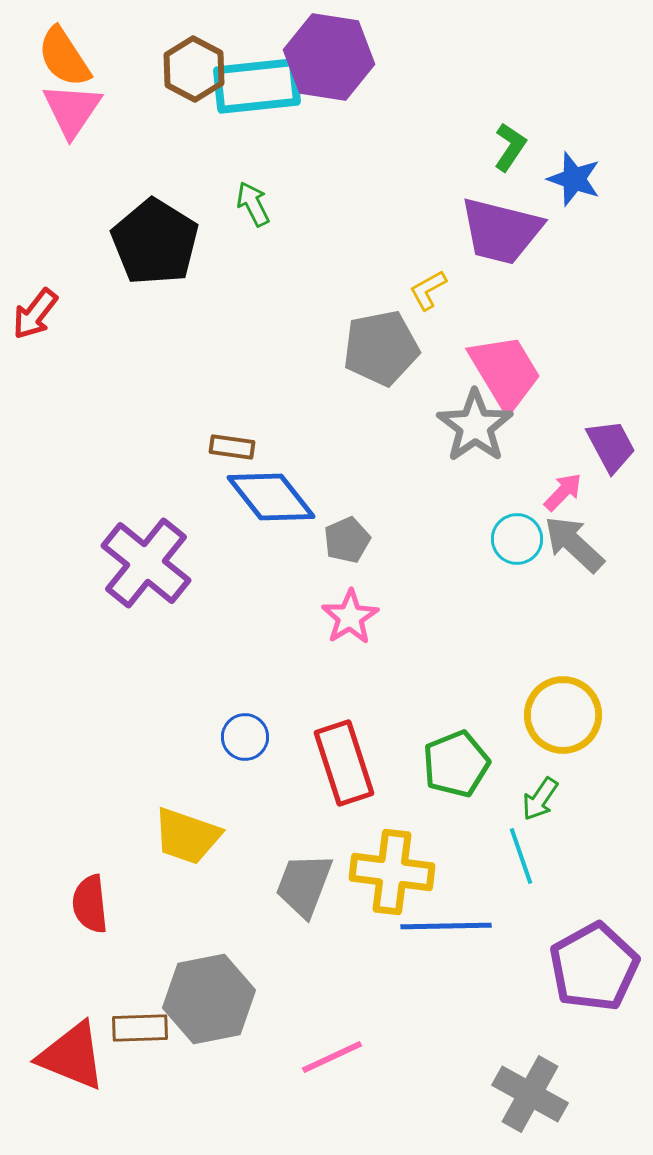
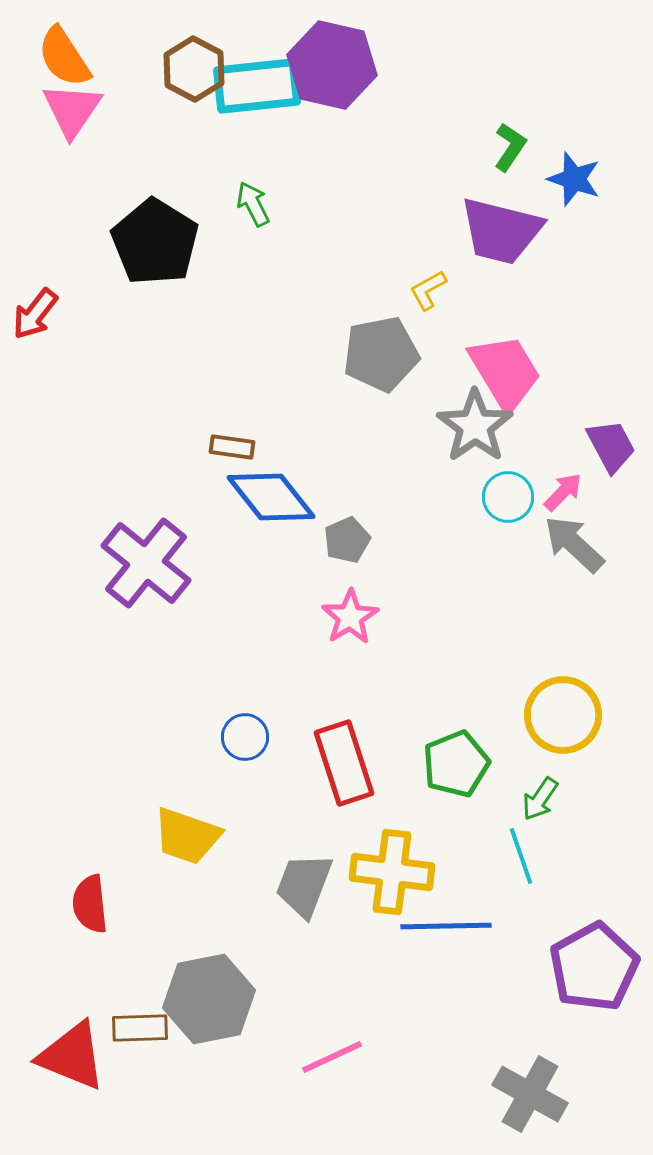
purple hexagon at (329, 57): moved 3 px right, 8 px down; rotated 4 degrees clockwise
gray pentagon at (381, 348): moved 6 px down
cyan circle at (517, 539): moved 9 px left, 42 px up
